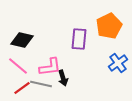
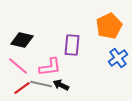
purple rectangle: moved 7 px left, 6 px down
blue cross: moved 5 px up
black arrow: moved 2 px left, 7 px down; rotated 133 degrees clockwise
